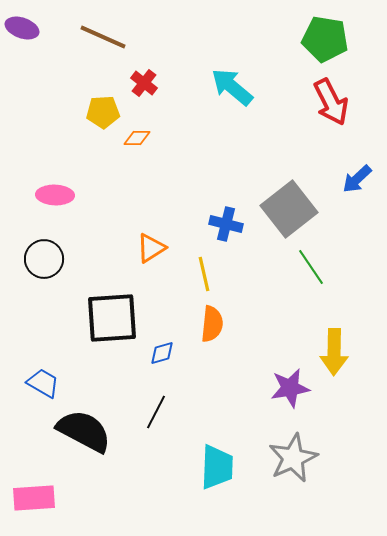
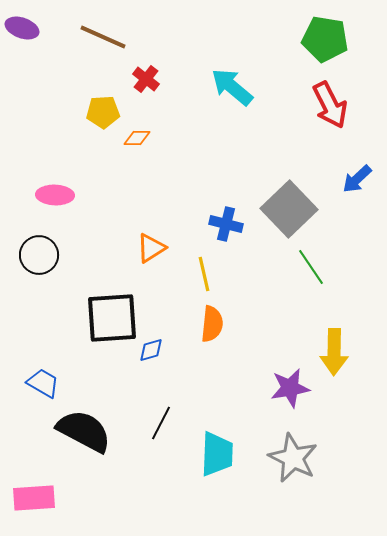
red cross: moved 2 px right, 4 px up
red arrow: moved 1 px left, 3 px down
gray square: rotated 6 degrees counterclockwise
black circle: moved 5 px left, 4 px up
blue diamond: moved 11 px left, 3 px up
black line: moved 5 px right, 11 px down
gray star: rotated 21 degrees counterclockwise
cyan trapezoid: moved 13 px up
